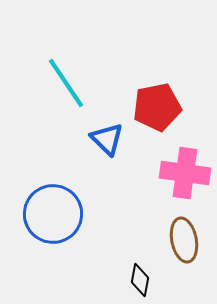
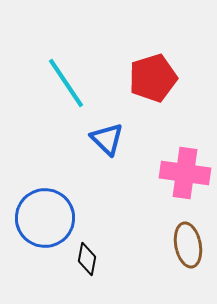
red pentagon: moved 4 px left, 29 px up; rotated 6 degrees counterclockwise
blue circle: moved 8 px left, 4 px down
brown ellipse: moved 4 px right, 5 px down
black diamond: moved 53 px left, 21 px up
